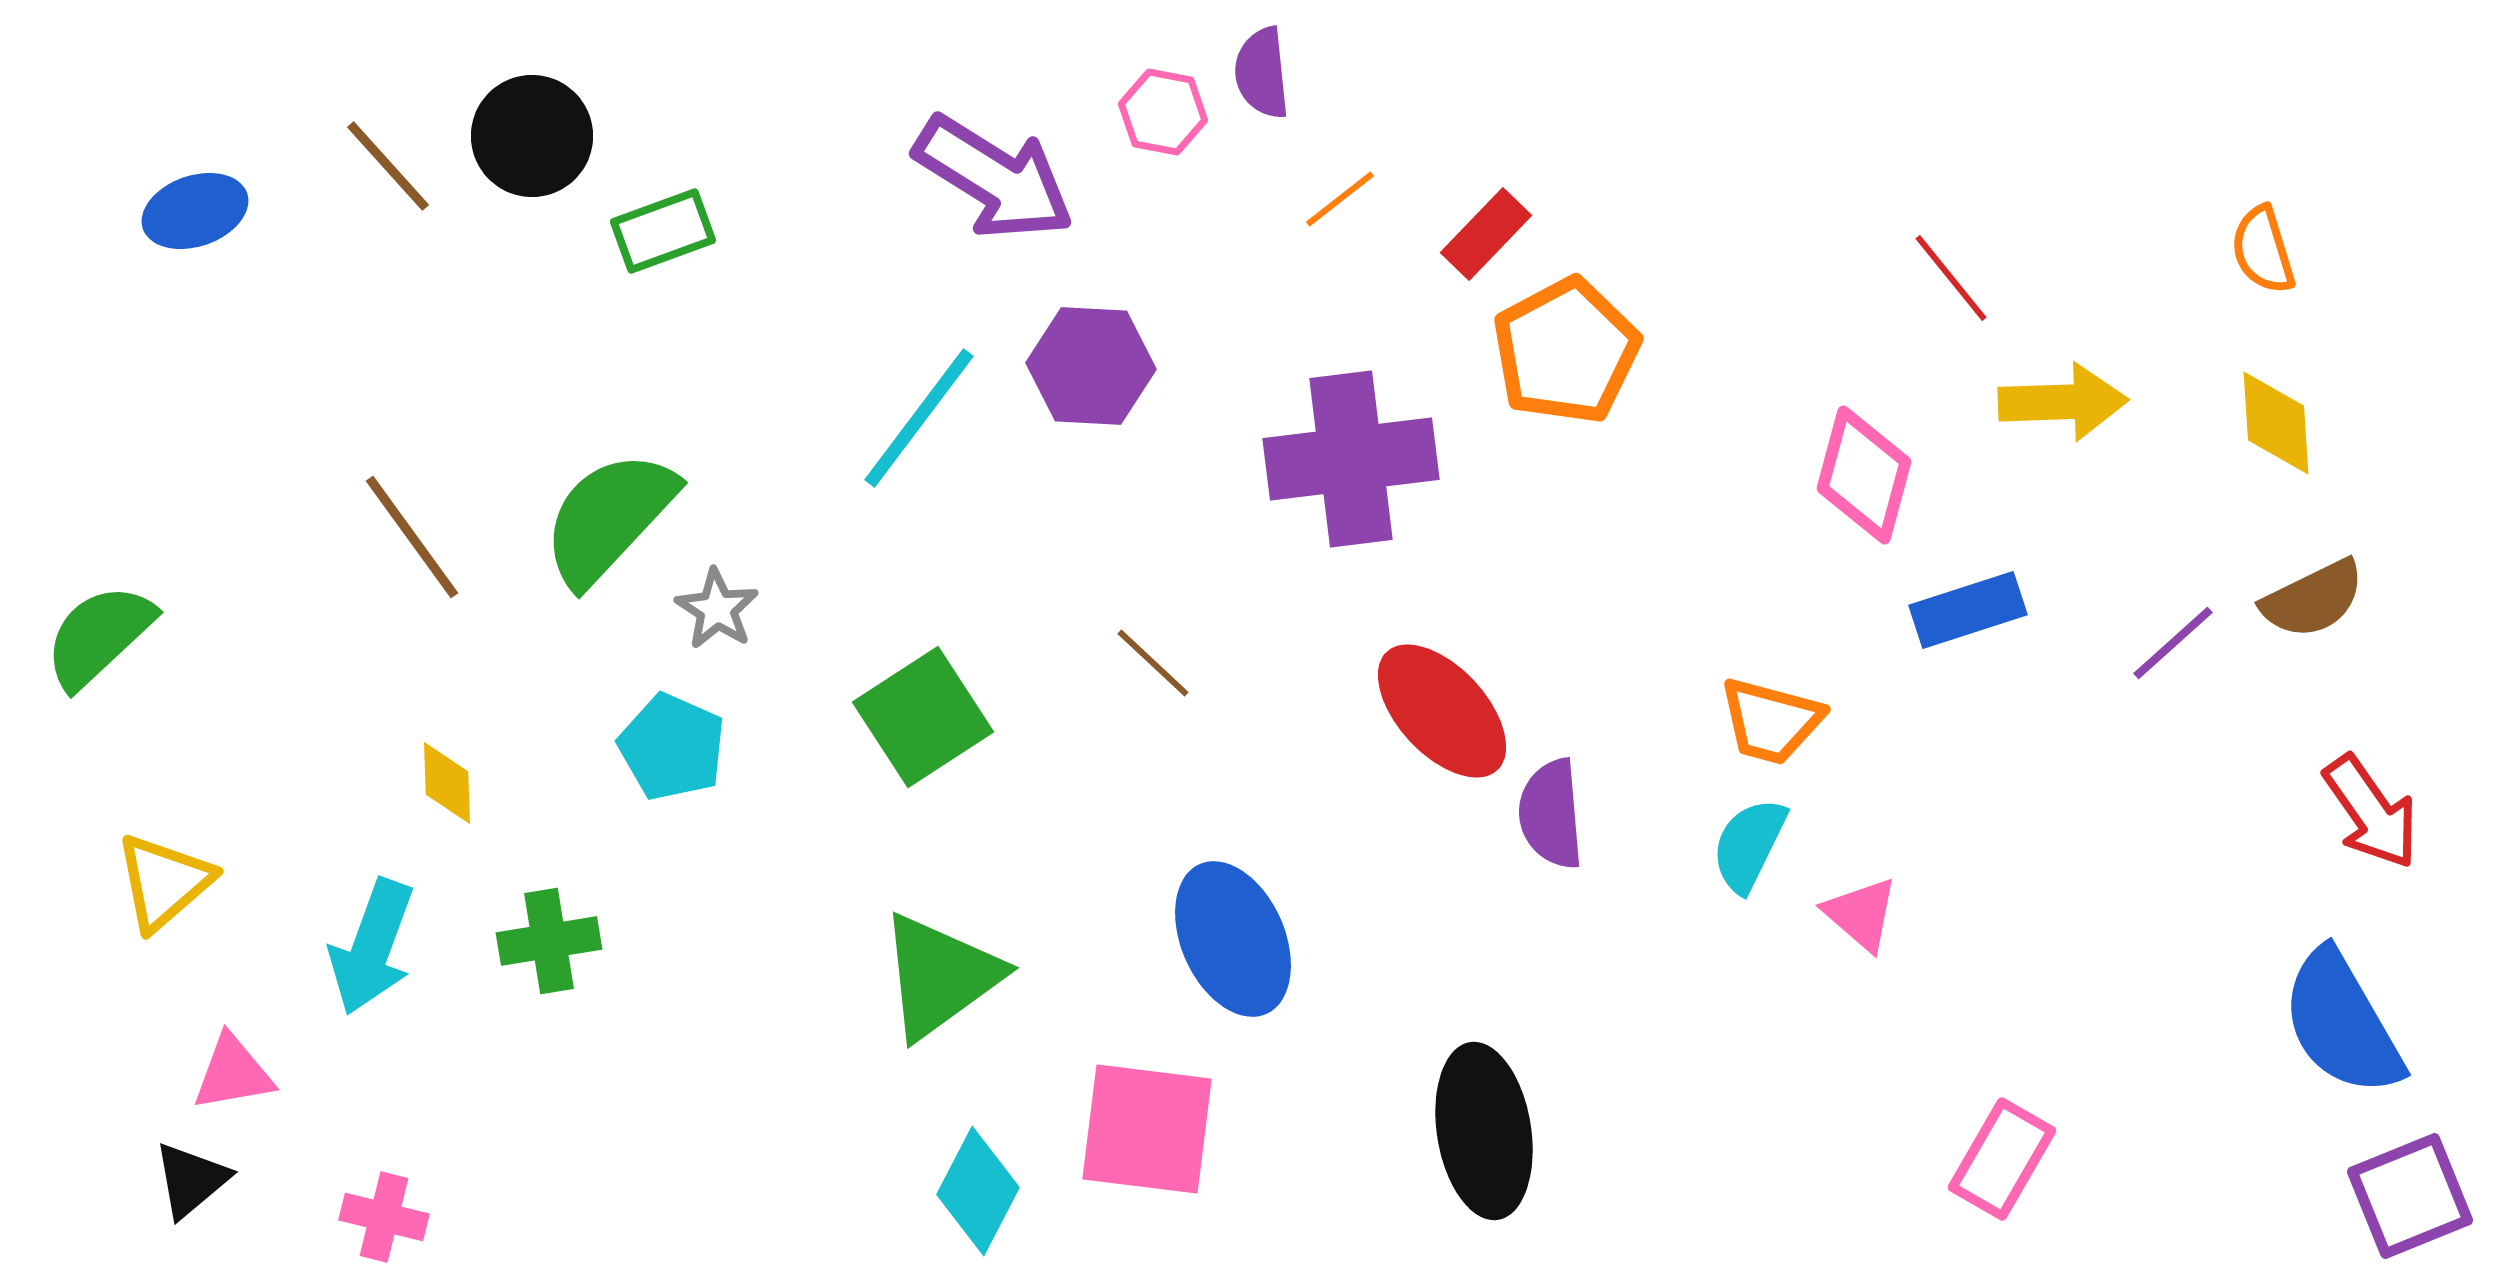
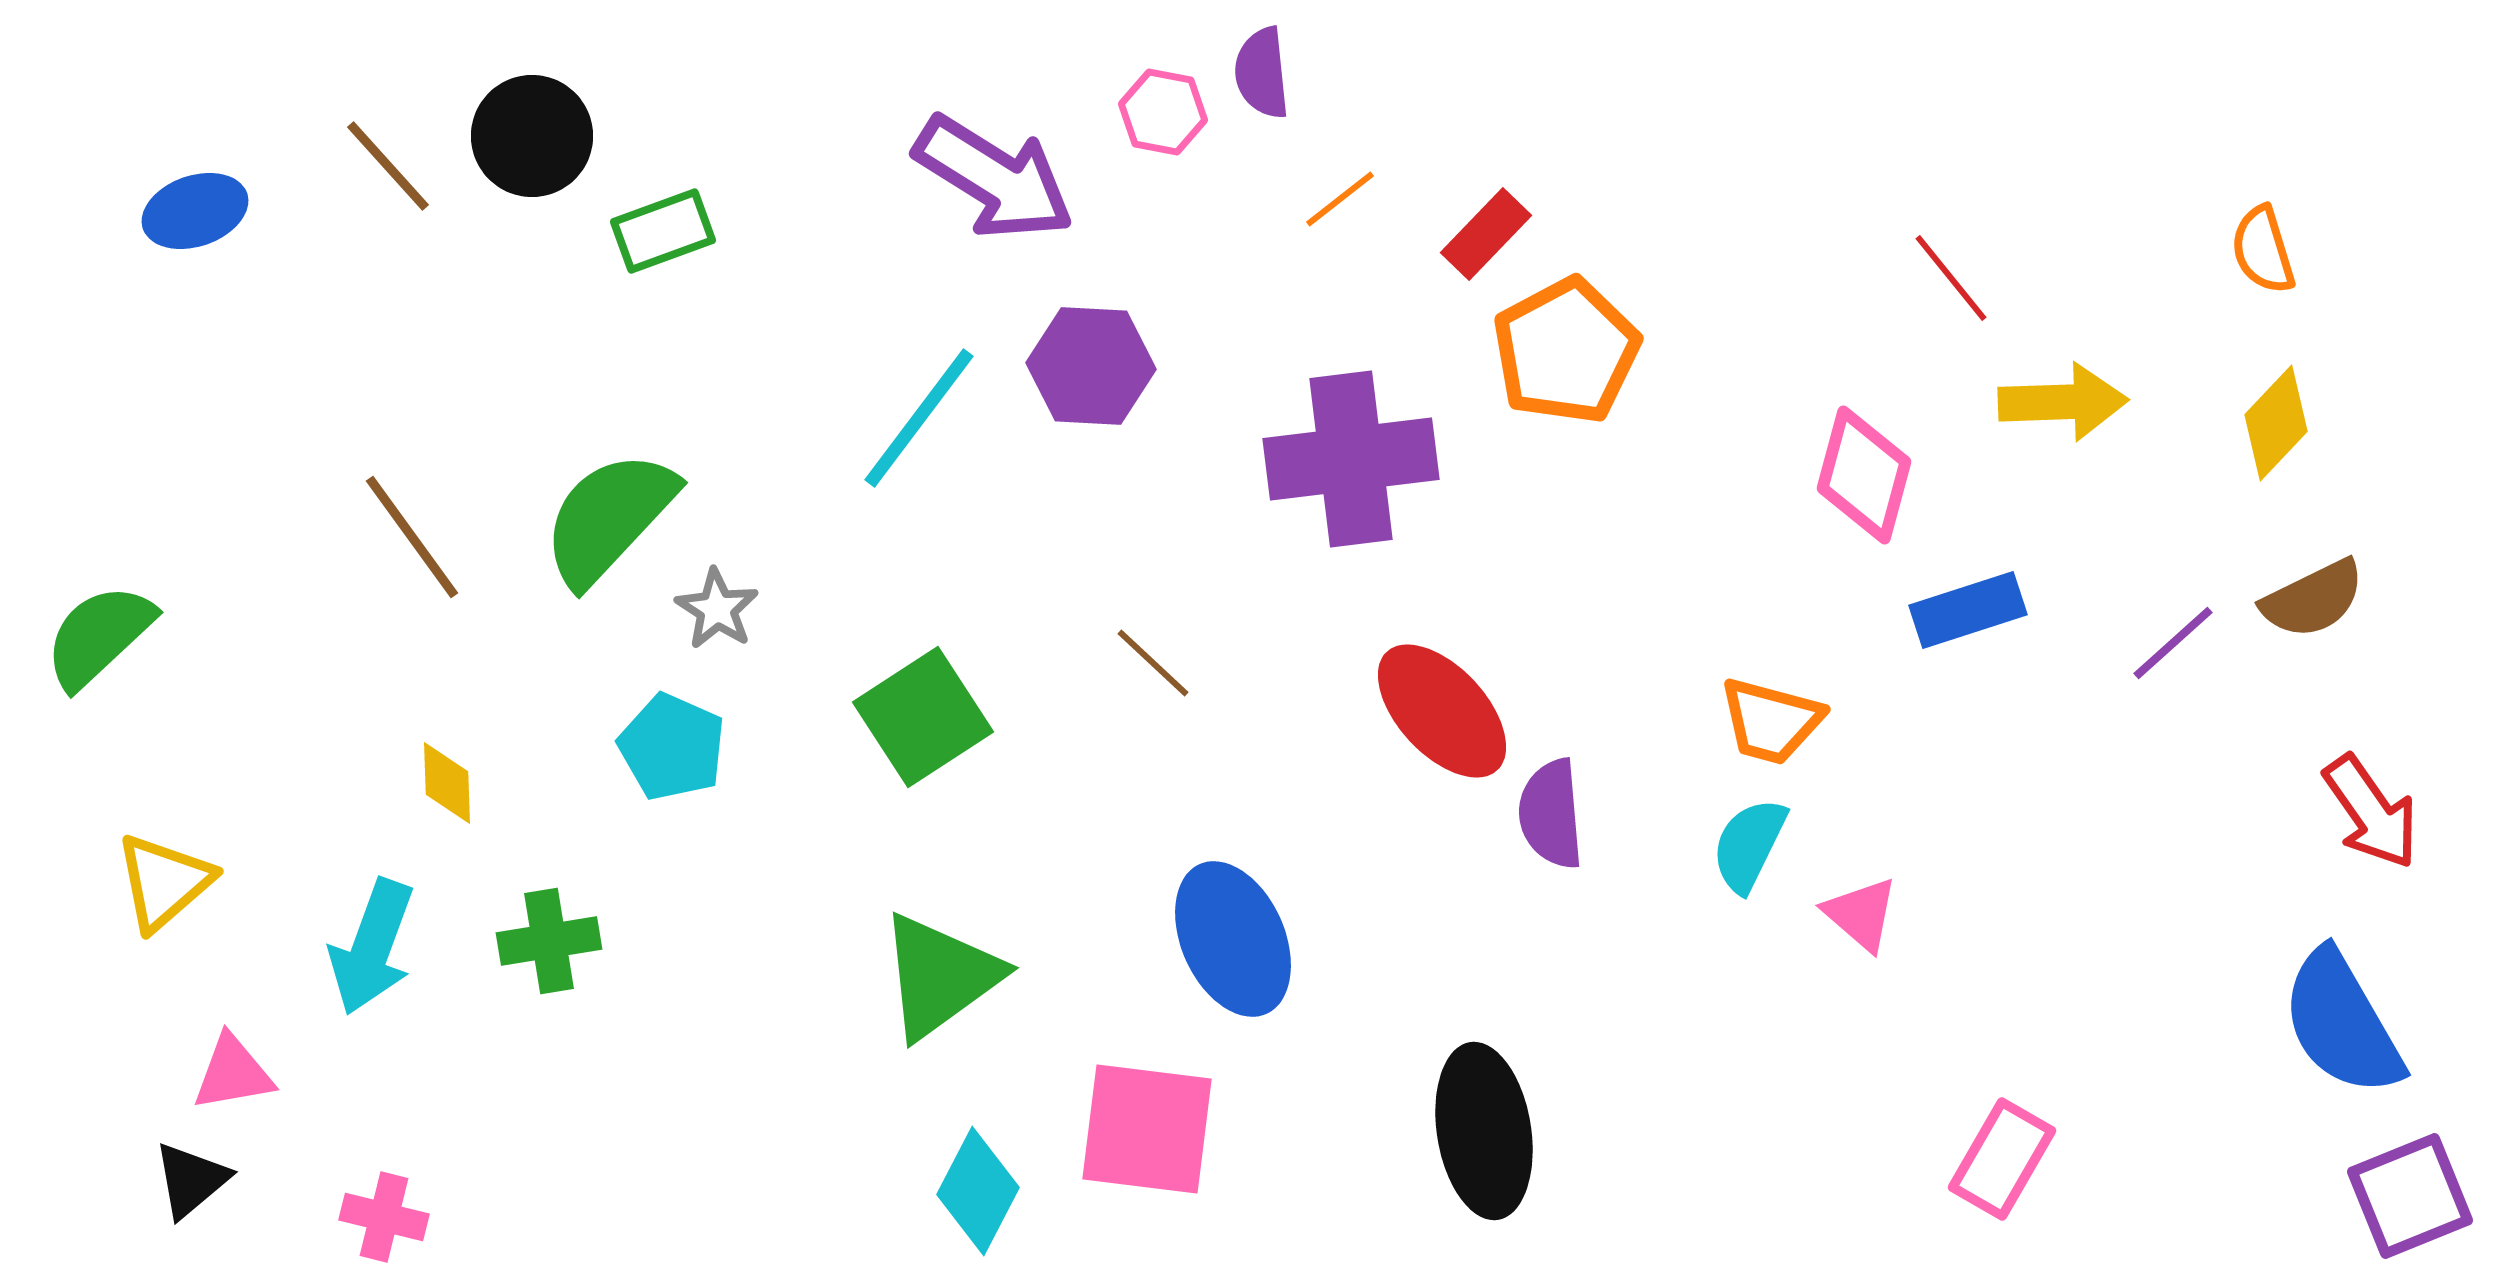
yellow diamond at (2276, 423): rotated 47 degrees clockwise
